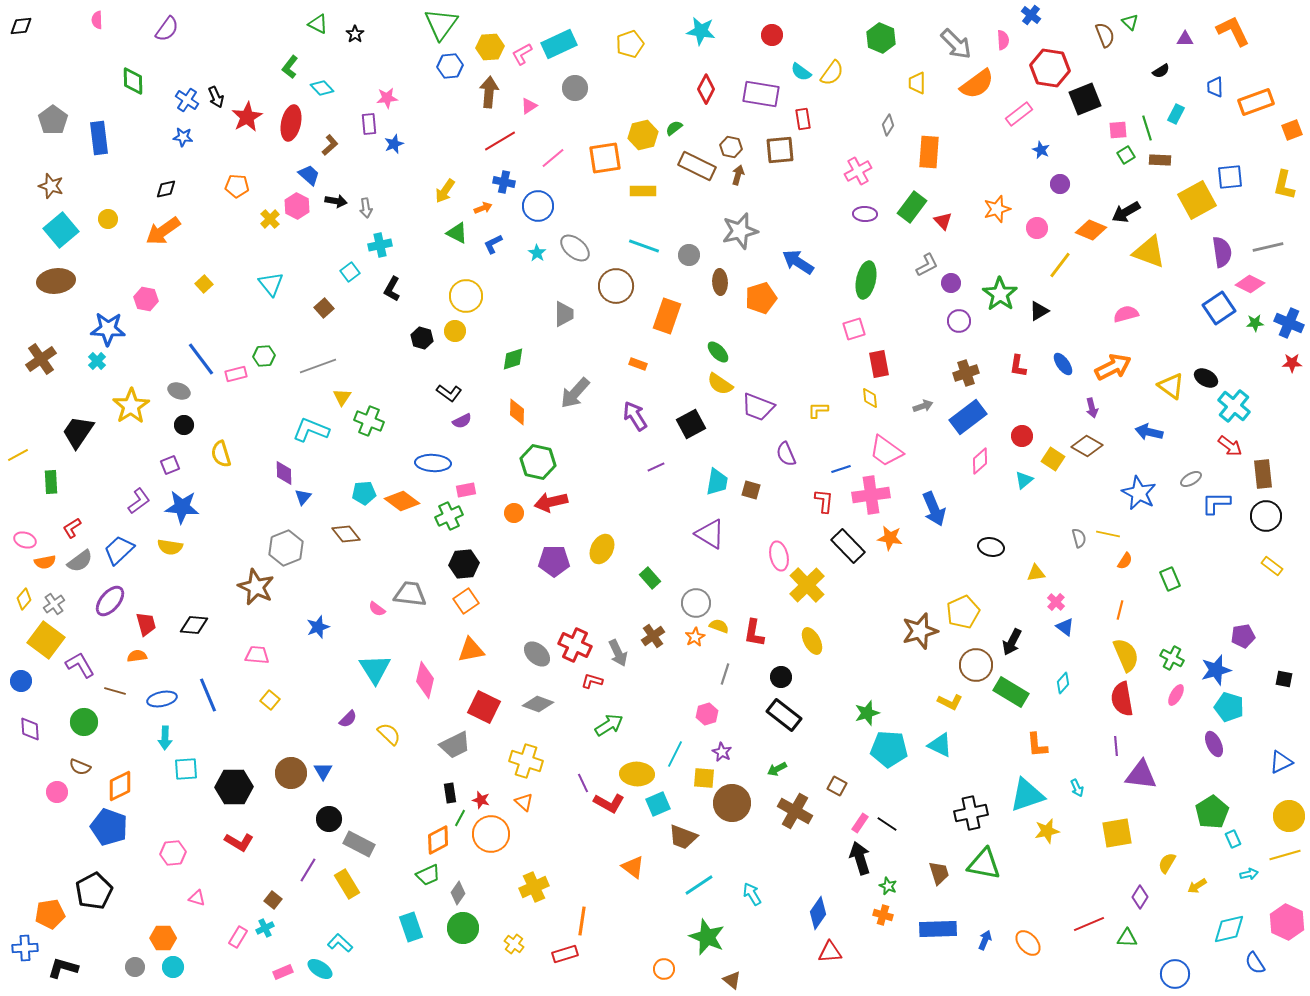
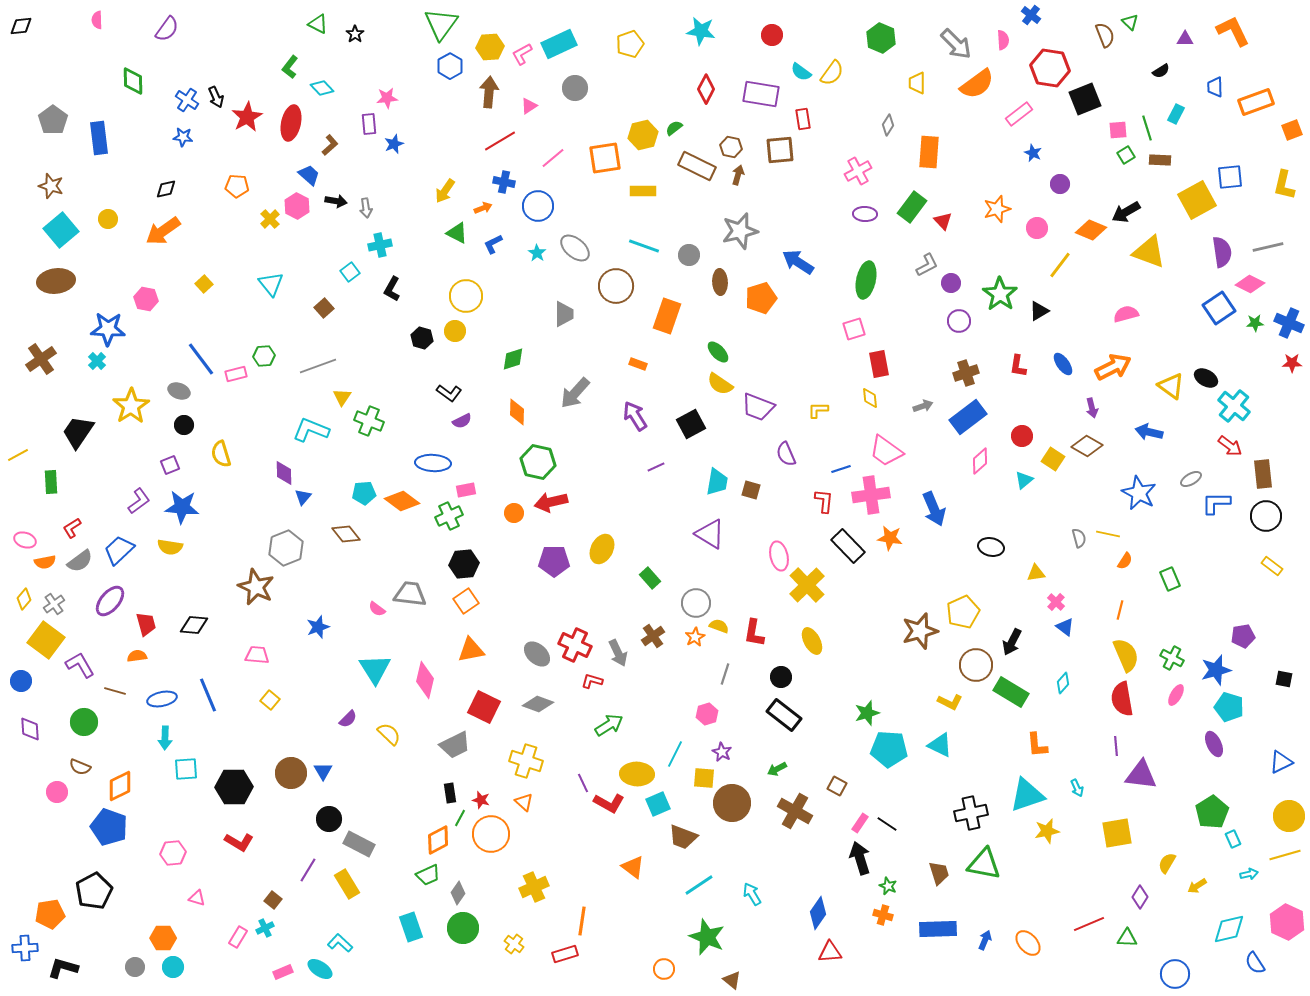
blue hexagon at (450, 66): rotated 25 degrees counterclockwise
blue star at (1041, 150): moved 8 px left, 3 px down
